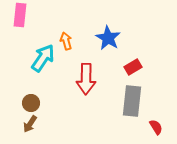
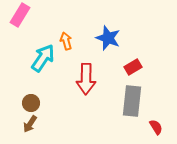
pink rectangle: rotated 25 degrees clockwise
blue star: rotated 10 degrees counterclockwise
